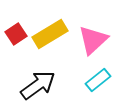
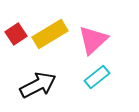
cyan rectangle: moved 1 px left, 3 px up
black arrow: rotated 9 degrees clockwise
